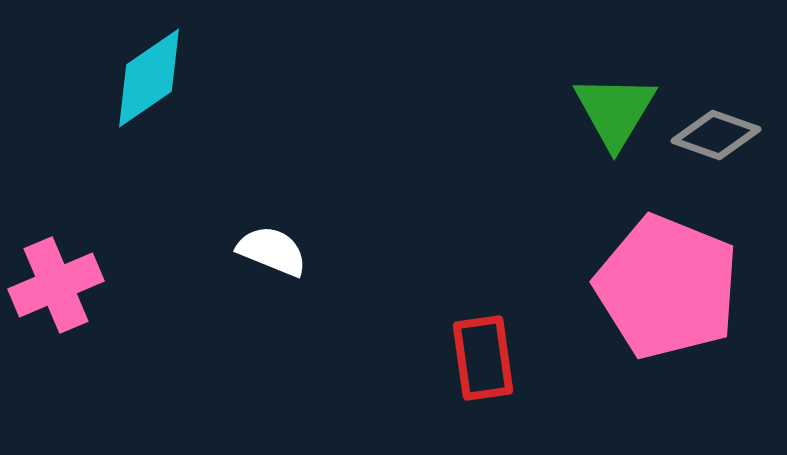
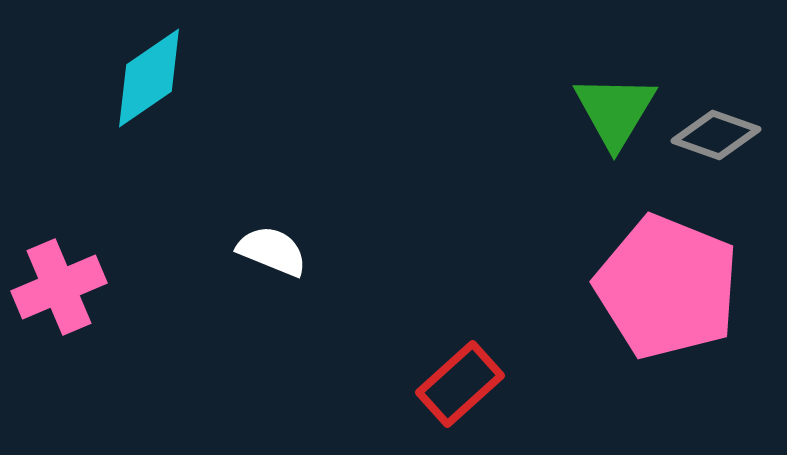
pink cross: moved 3 px right, 2 px down
red rectangle: moved 23 px left, 26 px down; rotated 56 degrees clockwise
